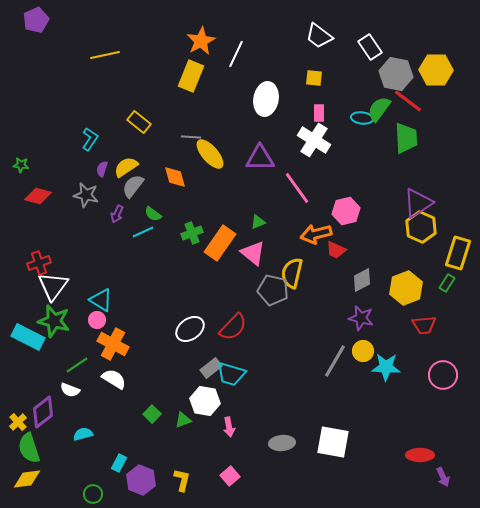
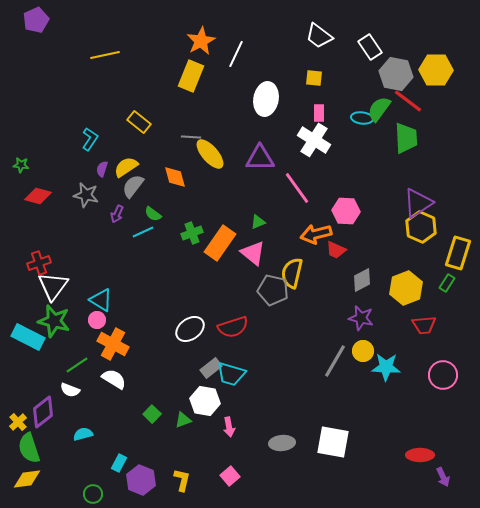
pink hexagon at (346, 211): rotated 16 degrees clockwise
red semicircle at (233, 327): rotated 28 degrees clockwise
